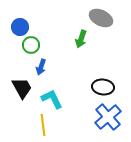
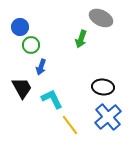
yellow line: moved 27 px right; rotated 30 degrees counterclockwise
